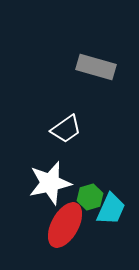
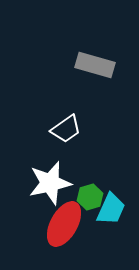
gray rectangle: moved 1 px left, 2 px up
red ellipse: moved 1 px left, 1 px up
